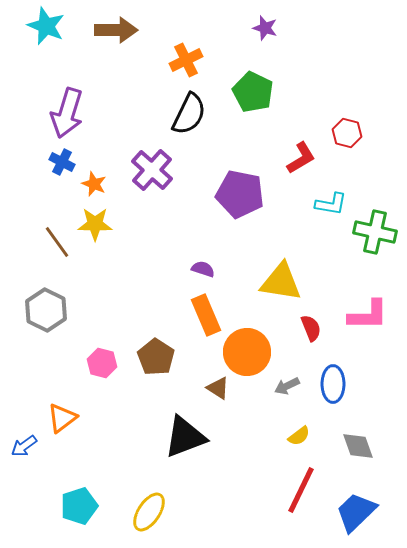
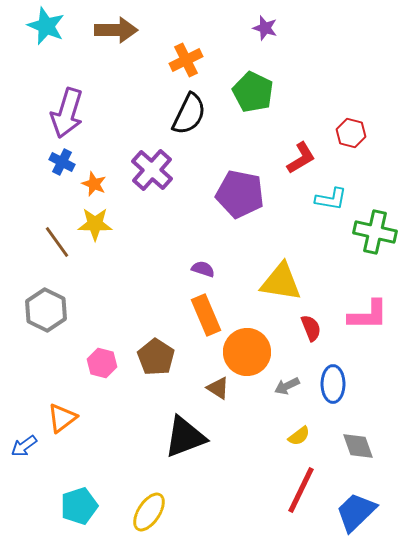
red hexagon: moved 4 px right
cyan L-shape: moved 5 px up
